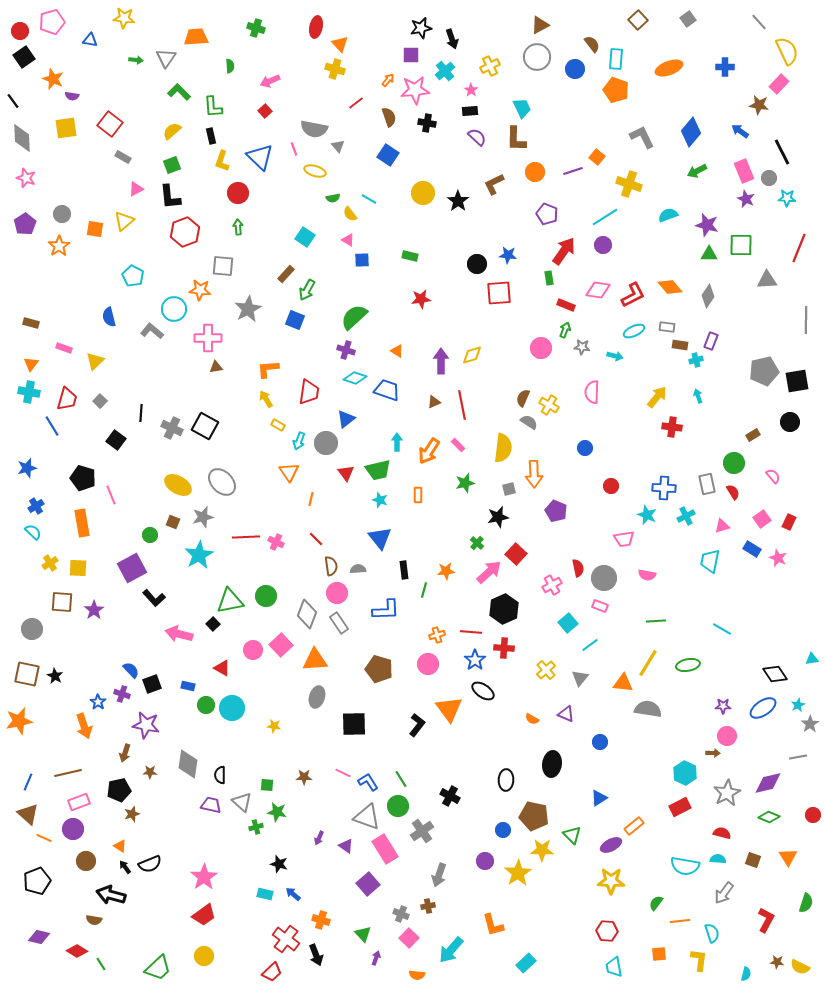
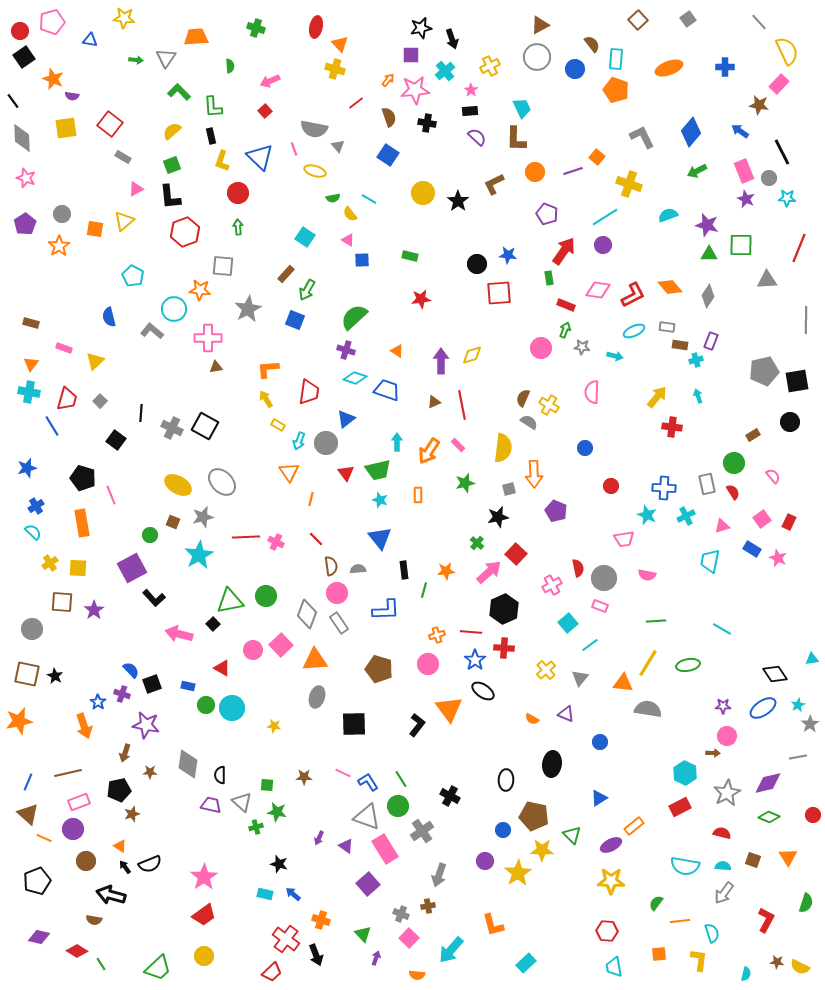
cyan semicircle at (718, 859): moved 5 px right, 7 px down
